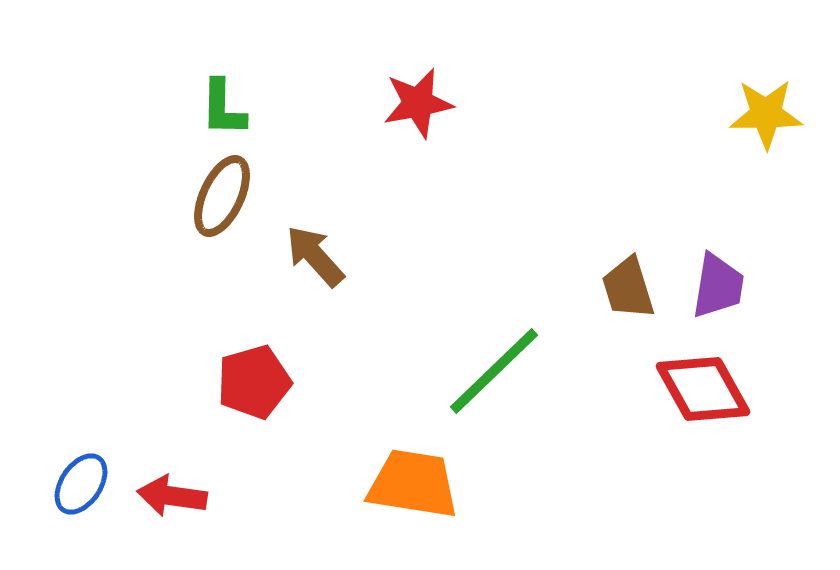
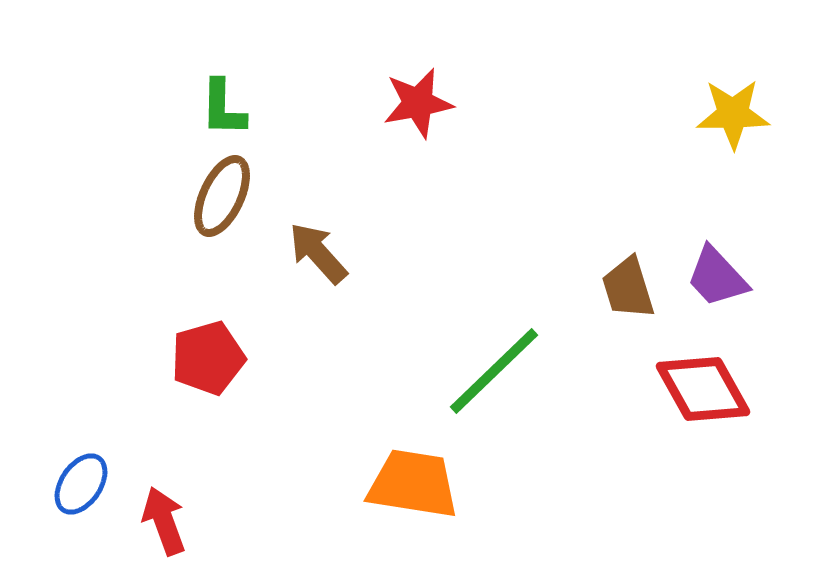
yellow star: moved 33 px left
brown arrow: moved 3 px right, 3 px up
purple trapezoid: moved 1 px left, 9 px up; rotated 128 degrees clockwise
red pentagon: moved 46 px left, 24 px up
red arrow: moved 8 px left, 25 px down; rotated 62 degrees clockwise
